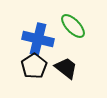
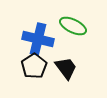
green ellipse: rotated 20 degrees counterclockwise
black trapezoid: rotated 15 degrees clockwise
